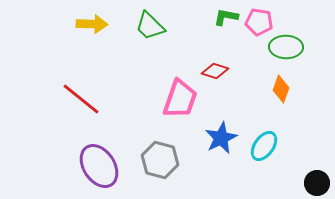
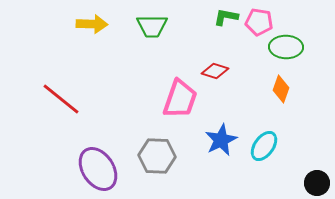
green trapezoid: moved 2 px right; rotated 44 degrees counterclockwise
red line: moved 20 px left
blue star: moved 2 px down
gray hexagon: moved 3 px left, 4 px up; rotated 12 degrees counterclockwise
purple ellipse: moved 1 px left, 3 px down
